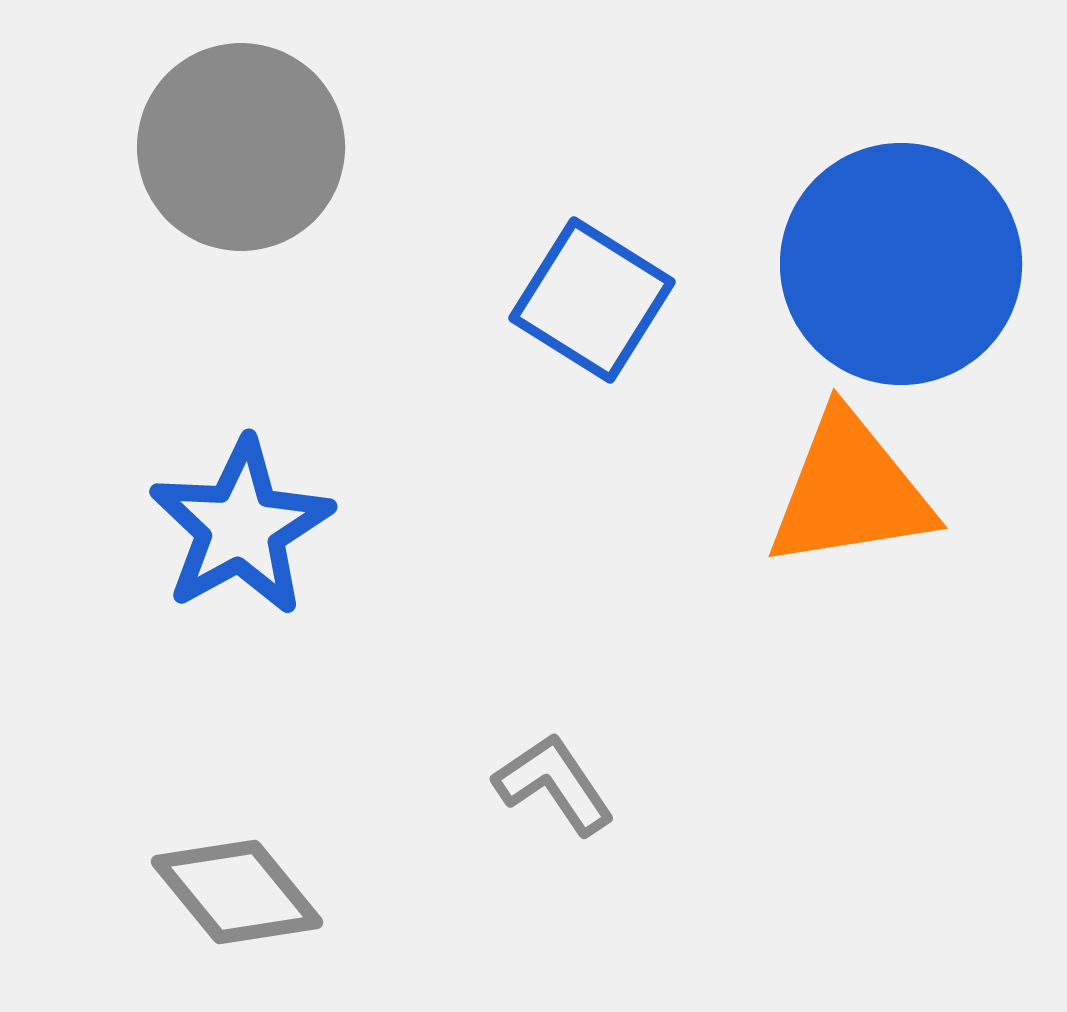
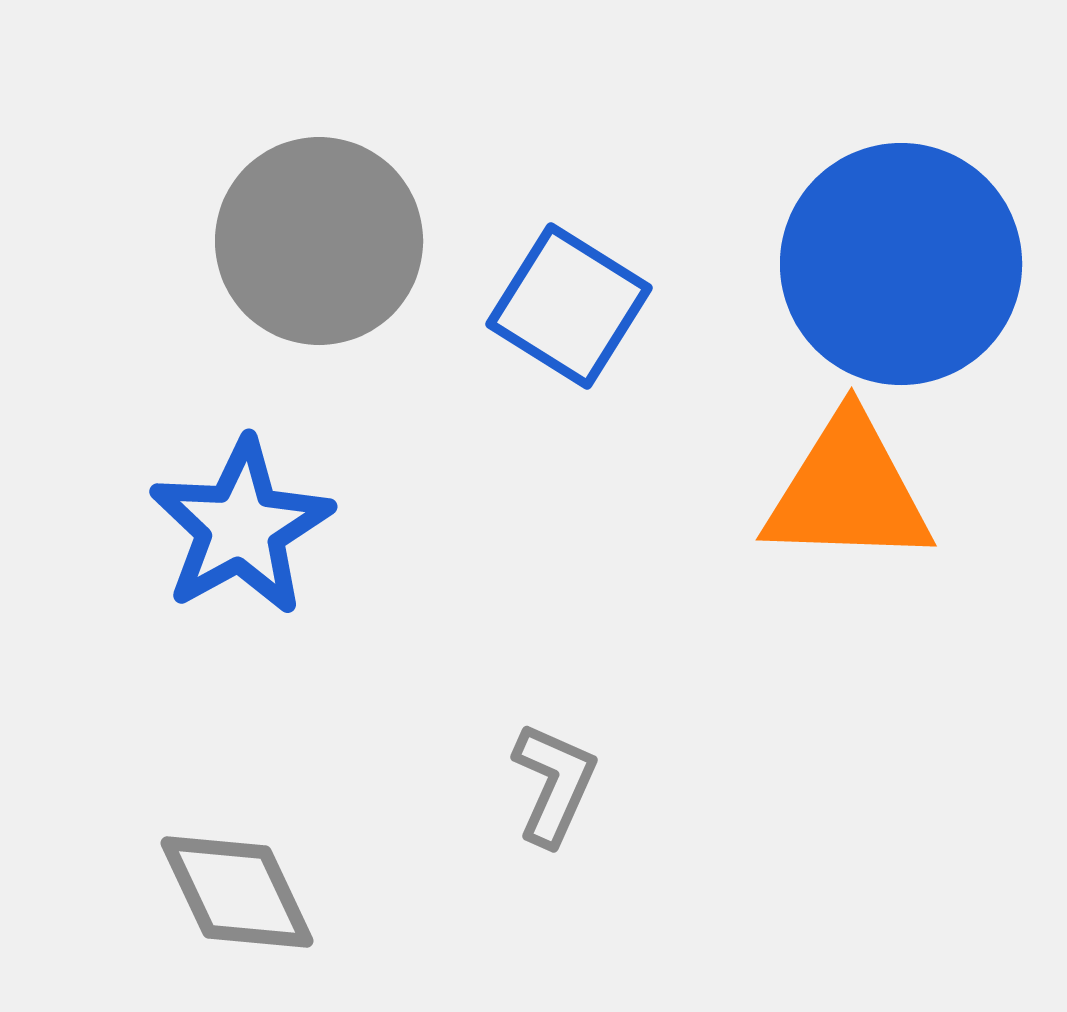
gray circle: moved 78 px right, 94 px down
blue square: moved 23 px left, 6 px down
orange triangle: moved 2 px left; rotated 11 degrees clockwise
gray L-shape: rotated 58 degrees clockwise
gray diamond: rotated 14 degrees clockwise
